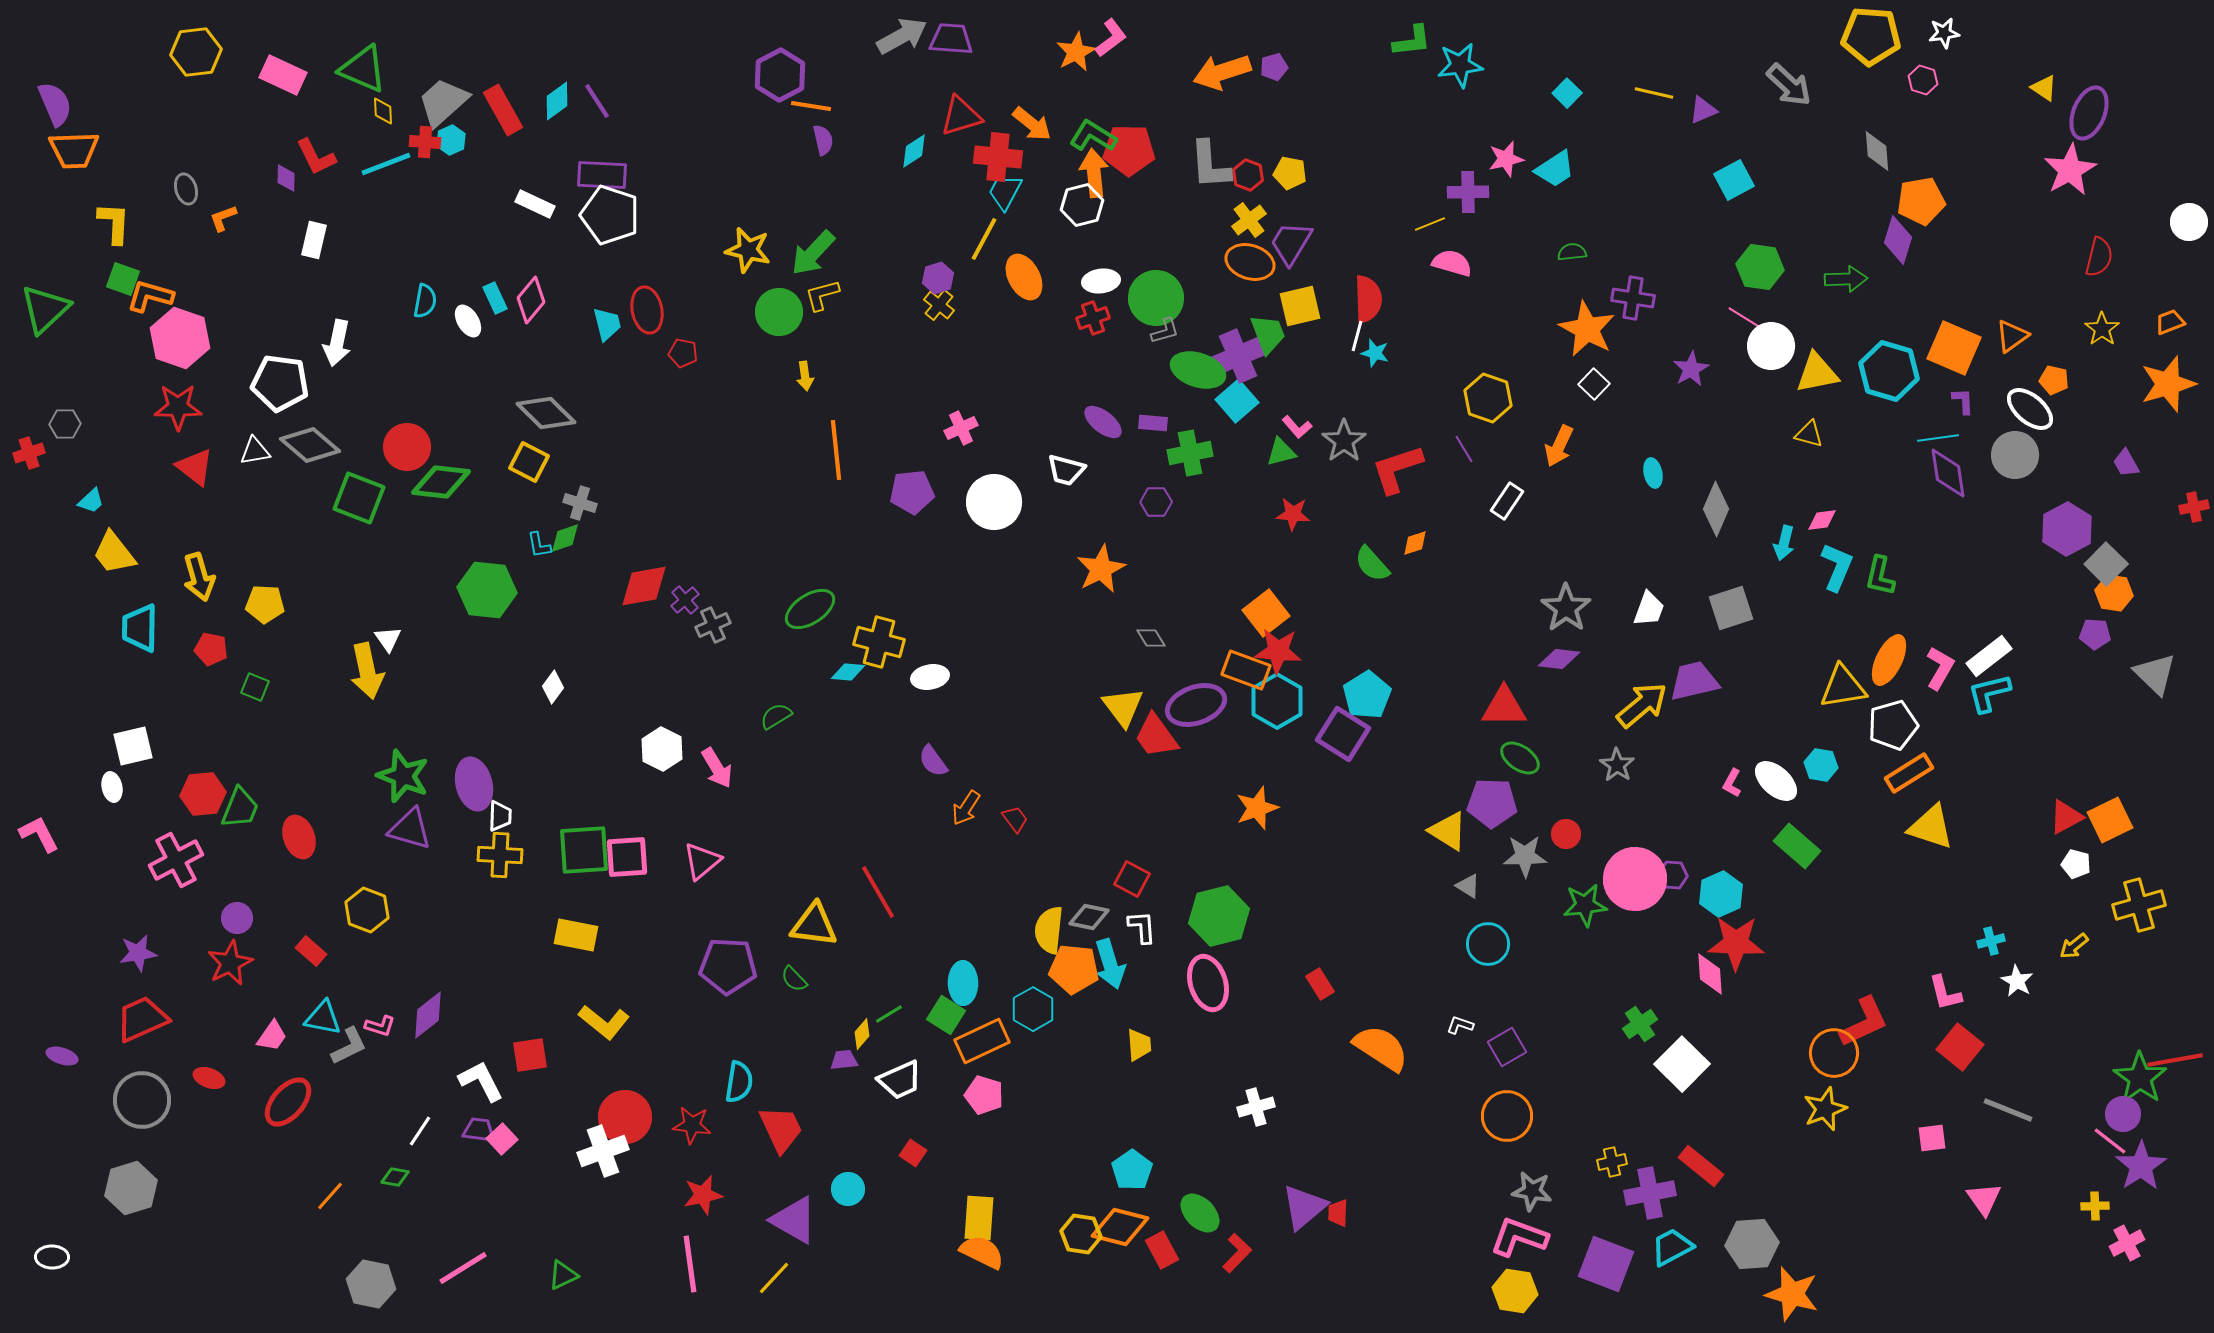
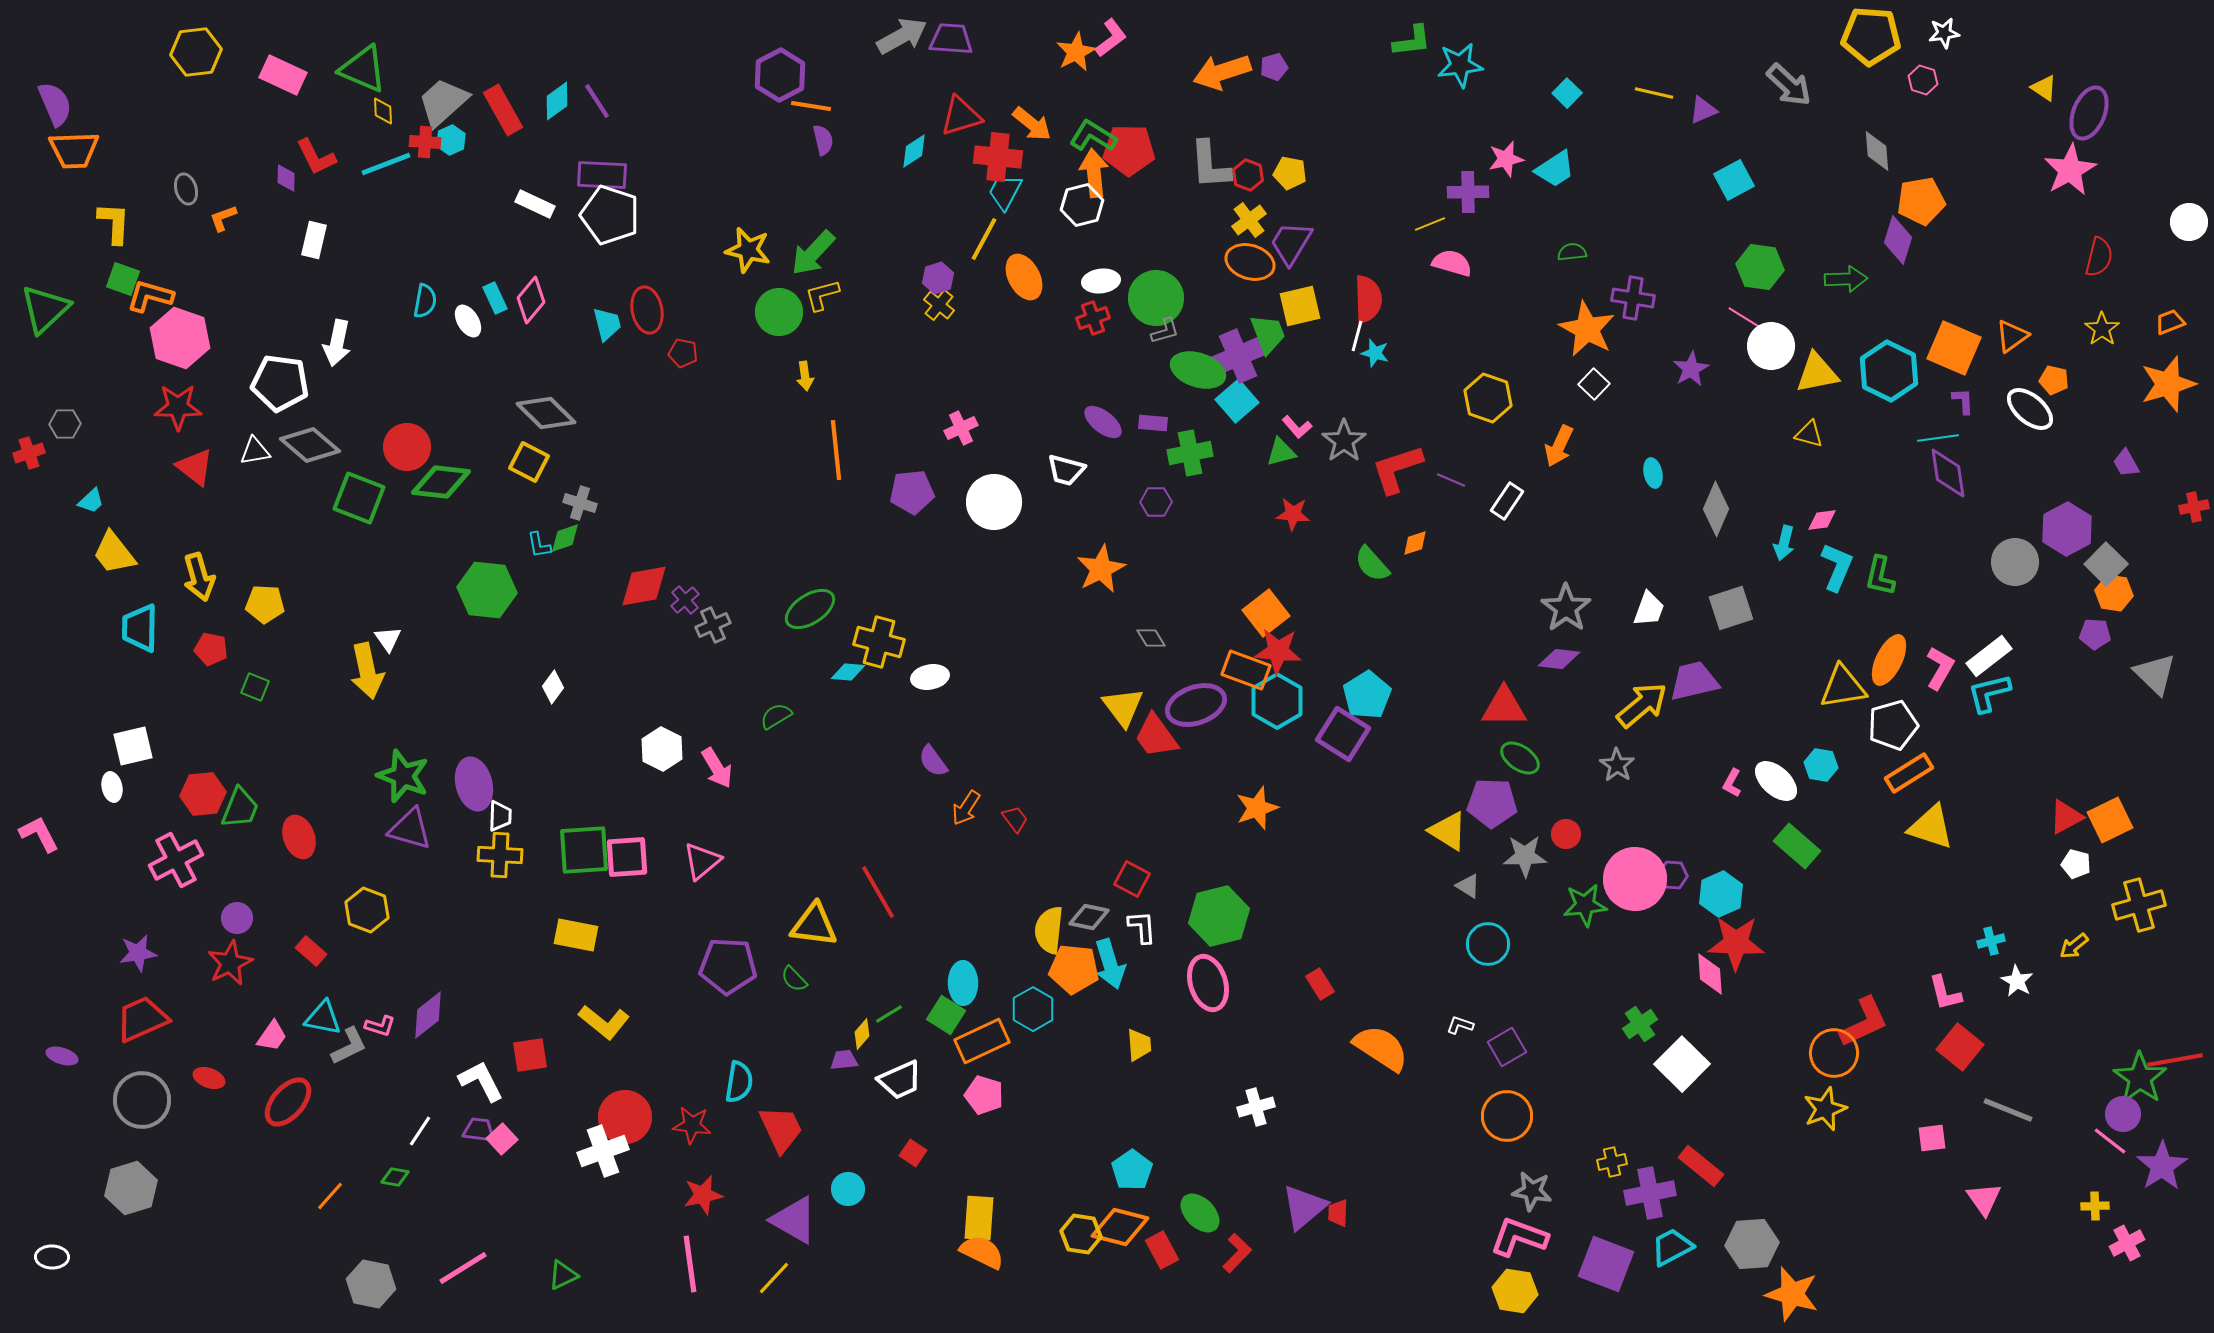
cyan hexagon at (1889, 371): rotated 10 degrees clockwise
purple line at (1464, 449): moved 13 px left, 31 px down; rotated 36 degrees counterclockwise
gray circle at (2015, 455): moved 107 px down
purple star at (2141, 1166): moved 21 px right
